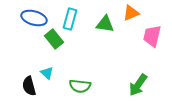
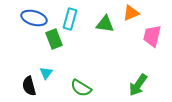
green rectangle: rotated 18 degrees clockwise
cyan triangle: moved 1 px left; rotated 24 degrees clockwise
green semicircle: moved 1 px right, 2 px down; rotated 25 degrees clockwise
